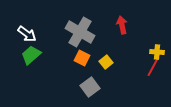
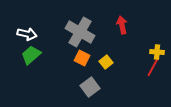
white arrow: rotated 24 degrees counterclockwise
